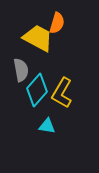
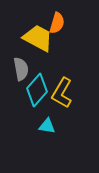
gray semicircle: moved 1 px up
